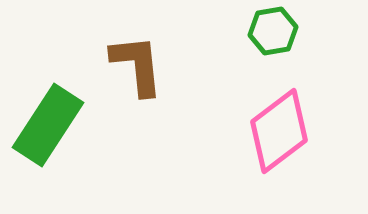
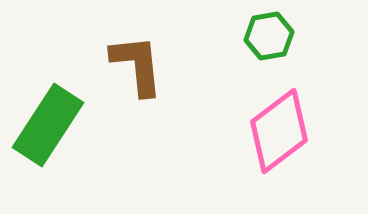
green hexagon: moved 4 px left, 5 px down
